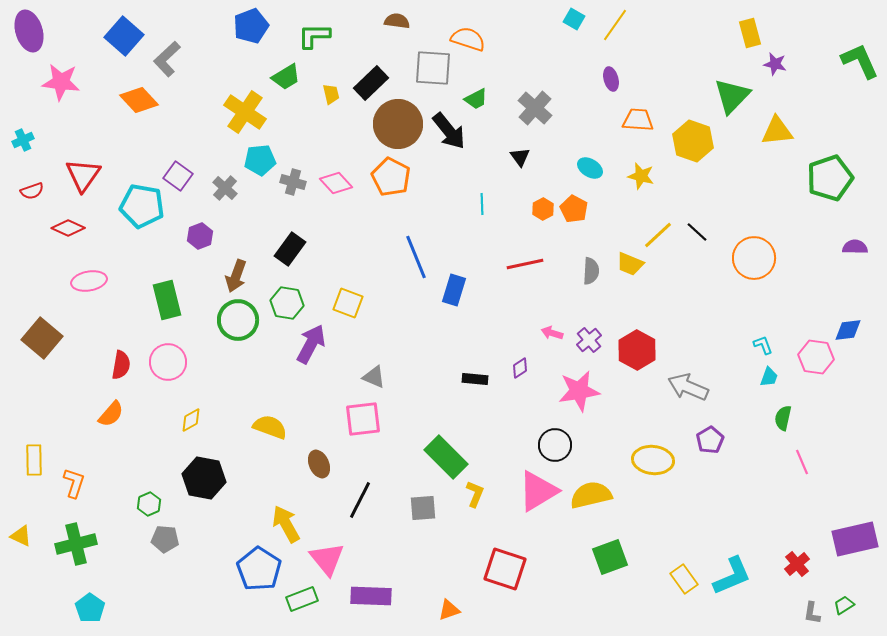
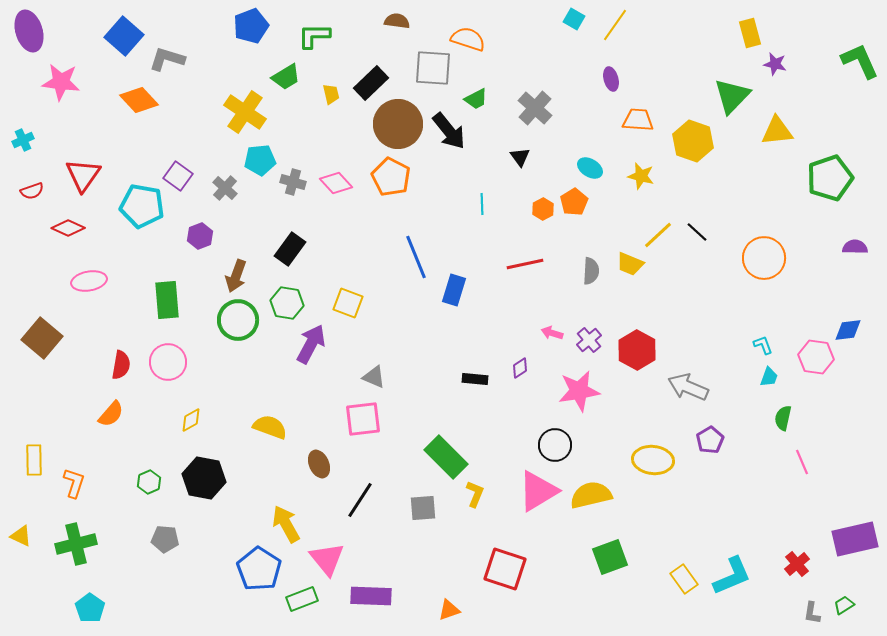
gray L-shape at (167, 59): rotated 60 degrees clockwise
orange pentagon at (574, 209): moved 7 px up; rotated 12 degrees clockwise
orange circle at (754, 258): moved 10 px right
green rectangle at (167, 300): rotated 9 degrees clockwise
black line at (360, 500): rotated 6 degrees clockwise
green hexagon at (149, 504): moved 22 px up
